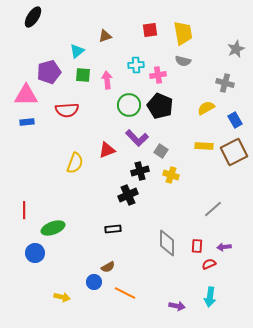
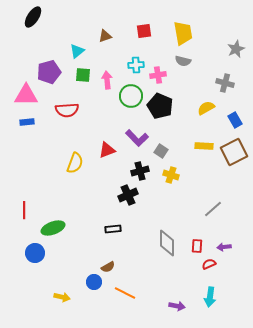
red square at (150, 30): moved 6 px left, 1 px down
green circle at (129, 105): moved 2 px right, 9 px up
